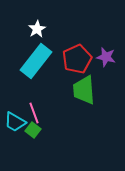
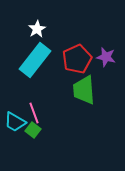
cyan rectangle: moved 1 px left, 1 px up
